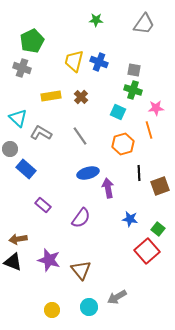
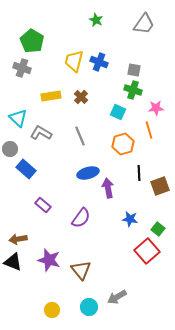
green star: rotated 24 degrees clockwise
green pentagon: rotated 15 degrees counterclockwise
gray line: rotated 12 degrees clockwise
